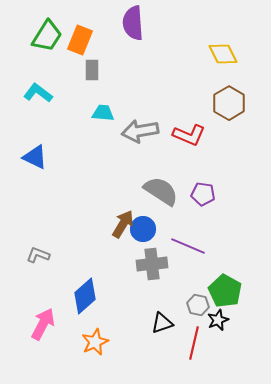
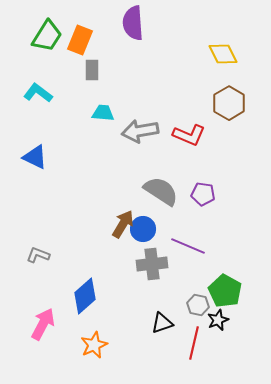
orange star: moved 1 px left, 3 px down
